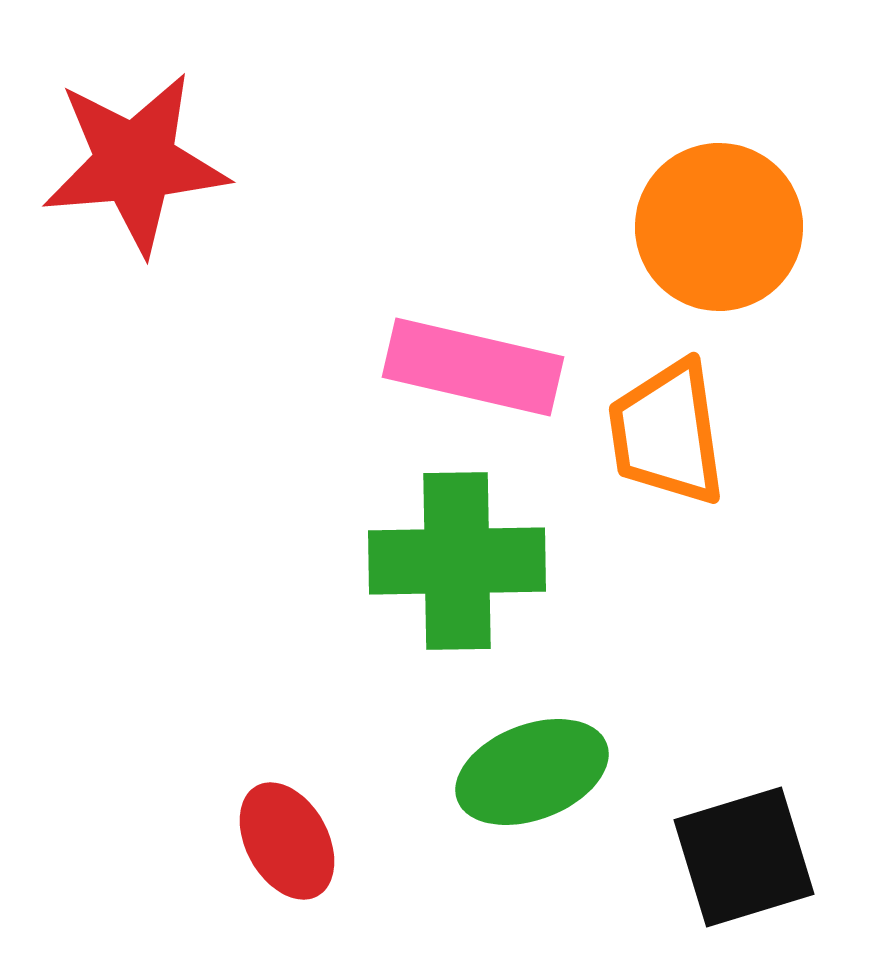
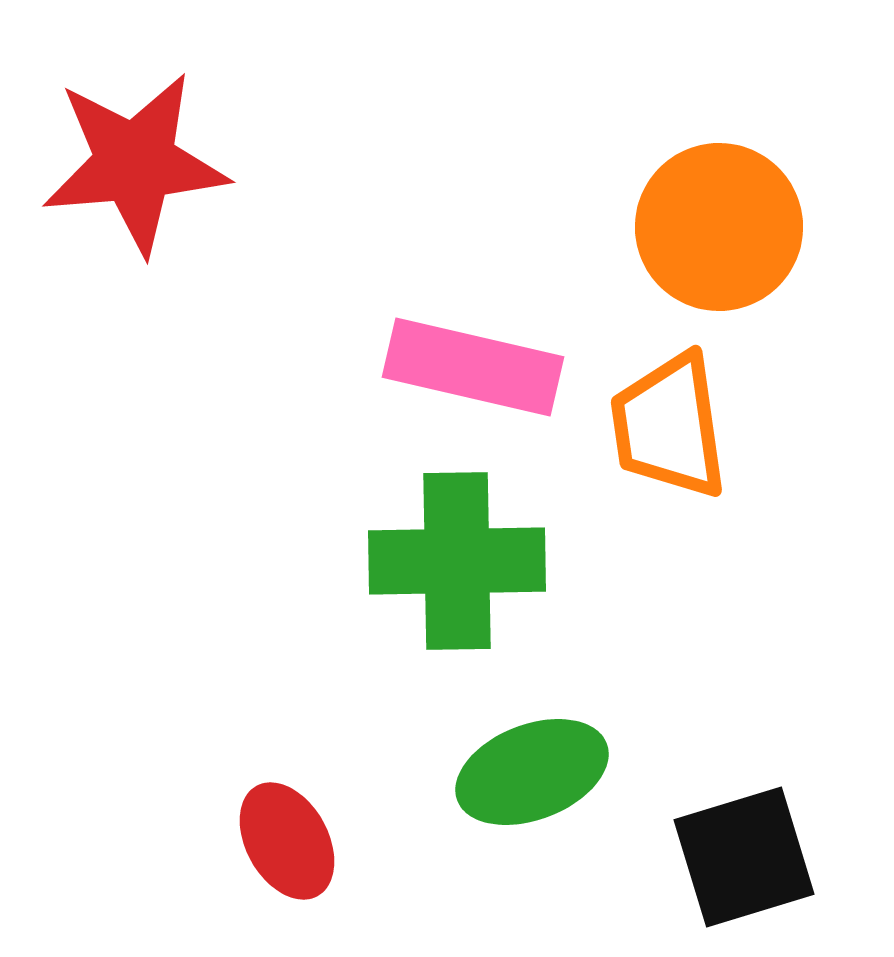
orange trapezoid: moved 2 px right, 7 px up
